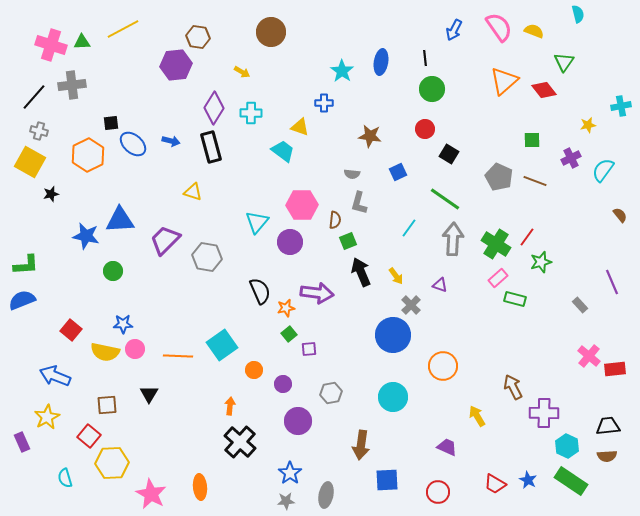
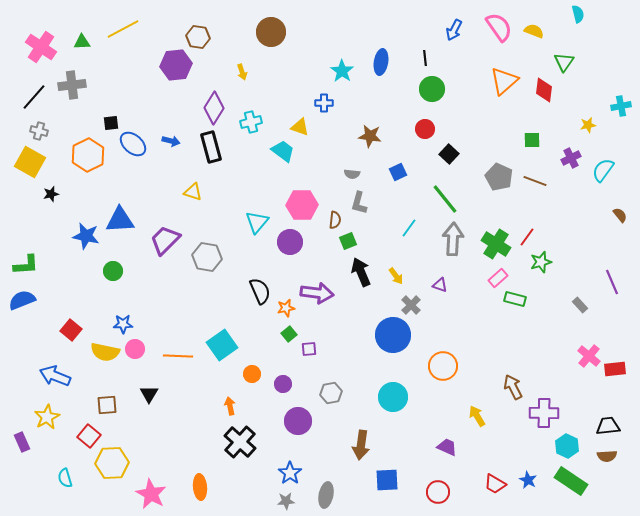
pink cross at (51, 45): moved 10 px left, 2 px down; rotated 16 degrees clockwise
yellow arrow at (242, 72): rotated 42 degrees clockwise
red diamond at (544, 90): rotated 45 degrees clockwise
cyan cross at (251, 113): moved 9 px down; rotated 15 degrees counterclockwise
black square at (449, 154): rotated 12 degrees clockwise
green line at (445, 199): rotated 16 degrees clockwise
orange circle at (254, 370): moved 2 px left, 4 px down
orange arrow at (230, 406): rotated 18 degrees counterclockwise
